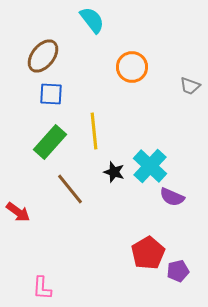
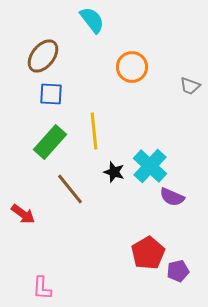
red arrow: moved 5 px right, 2 px down
